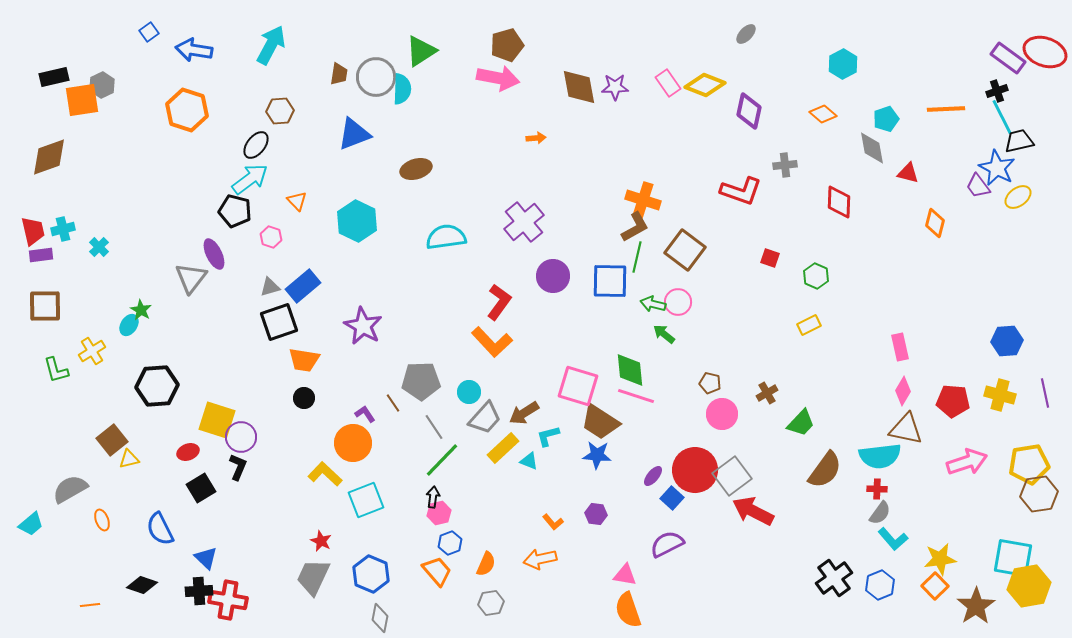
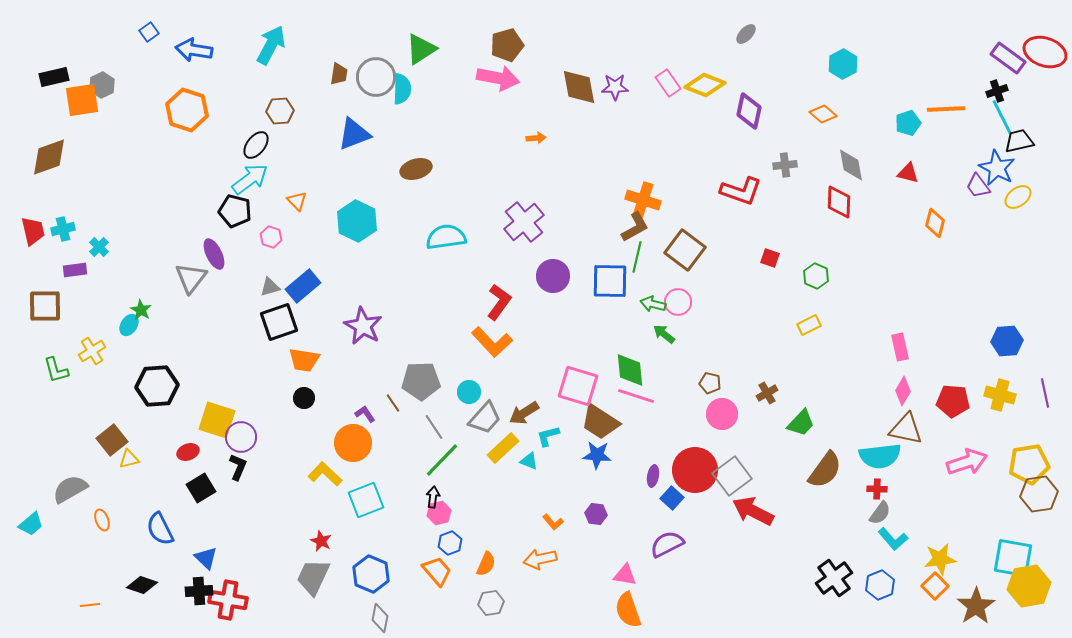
green triangle at (421, 51): moved 2 px up
cyan pentagon at (886, 119): moved 22 px right, 4 px down
gray diamond at (872, 148): moved 21 px left, 17 px down
purple rectangle at (41, 255): moved 34 px right, 15 px down
purple ellipse at (653, 476): rotated 30 degrees counterclockwise
